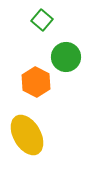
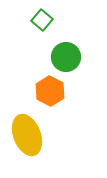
orange hexagon: moved 14 px right, 9 px down
yellow ellipse: rotated 9 degrees clockwise
